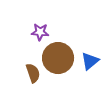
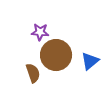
brown circle: moved 2 px left, 3 px up
